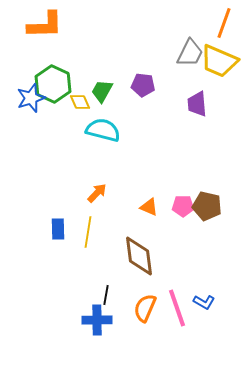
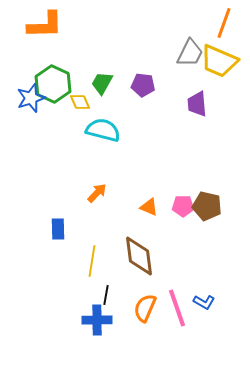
green trapezoid: moved 8 px up
yellow line: moved 4 px right, 29 px down
